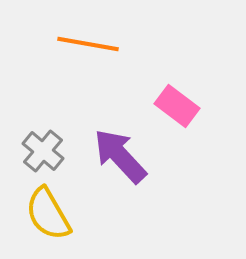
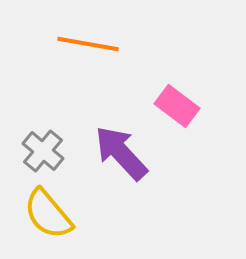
purple arrow: moved 1 px right, 3 px up
yellow semicircle: rotated 10 degrees counterclockwise
